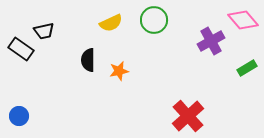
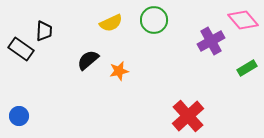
black trapezoid: rotated 75 degrees counterclockwise
black semicircle: rotated 50 degrees clockwise
